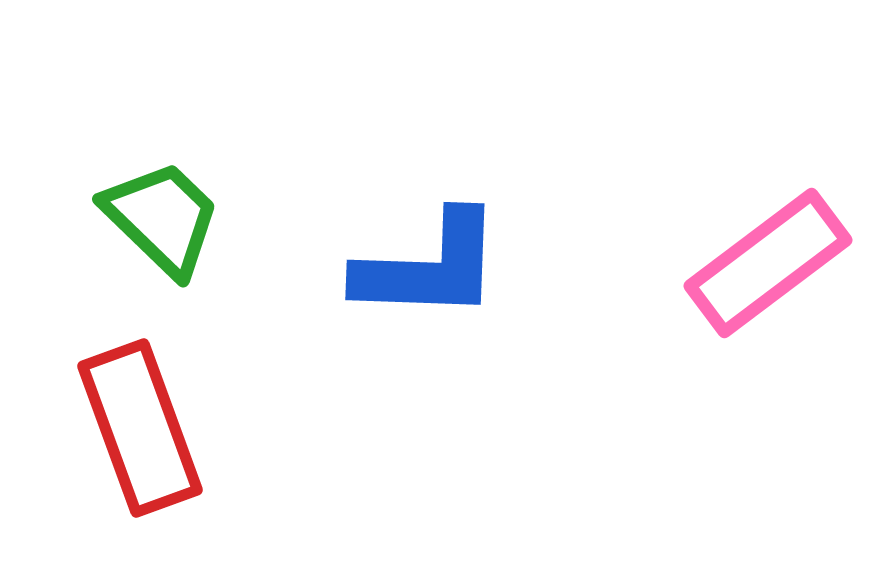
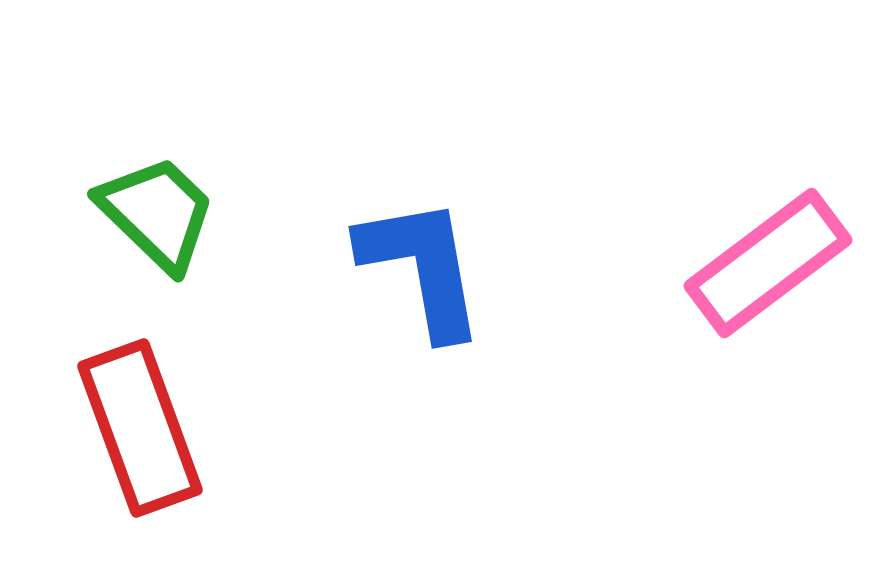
green trapezoid: moved 5 px left, 5 px up
blue L-shape: moved 7 px left; rotated 102 degrees counterclockwise
